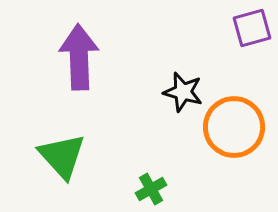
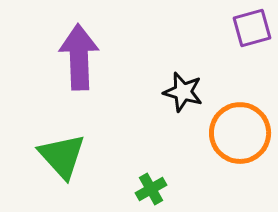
orange circle: moved 6 px right, 6 px down
